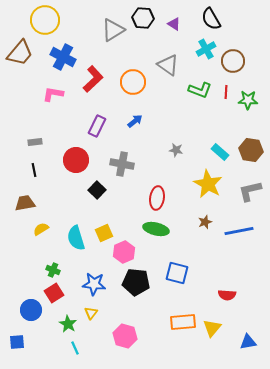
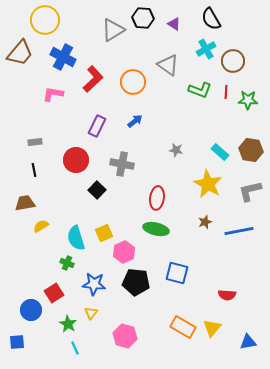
yellow semicircle at (41, 229): moved 3 px up
green cross at (53, 270): moved 14 px right, 7 px up
orange rectangle at (183, 322): moved 5 px down; rotated 35 degrees clockwise
